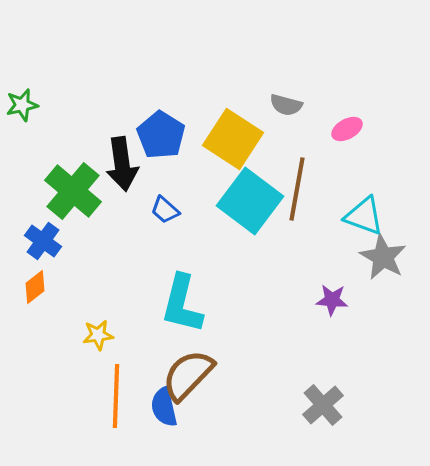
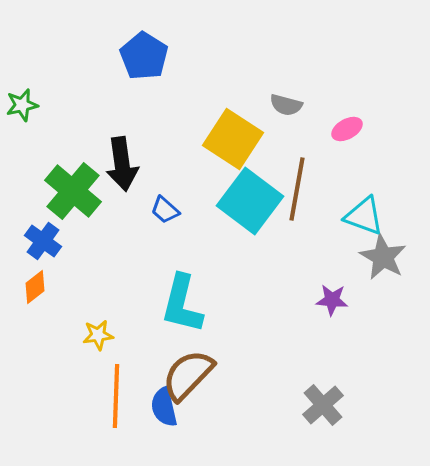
blue pentagon: moved 17 px left, 79 px up
